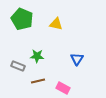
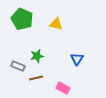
green star: rotated 16 degrees counterclockwise
brown line: moved 2 px left, 3 px up
